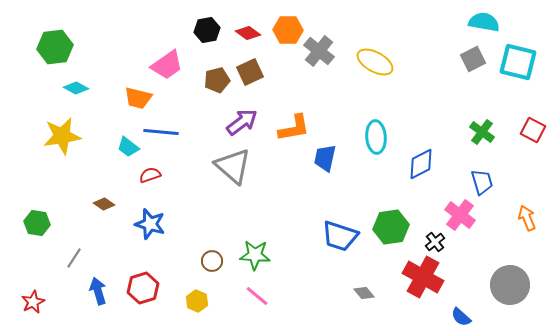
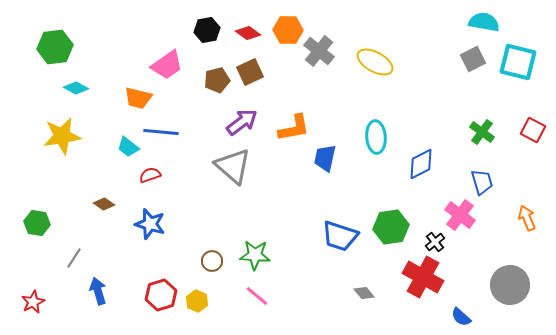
red hexagon at (143, 288): moved 18 px right, 7 px down
